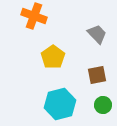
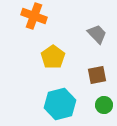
green circle: moved 1 px right
